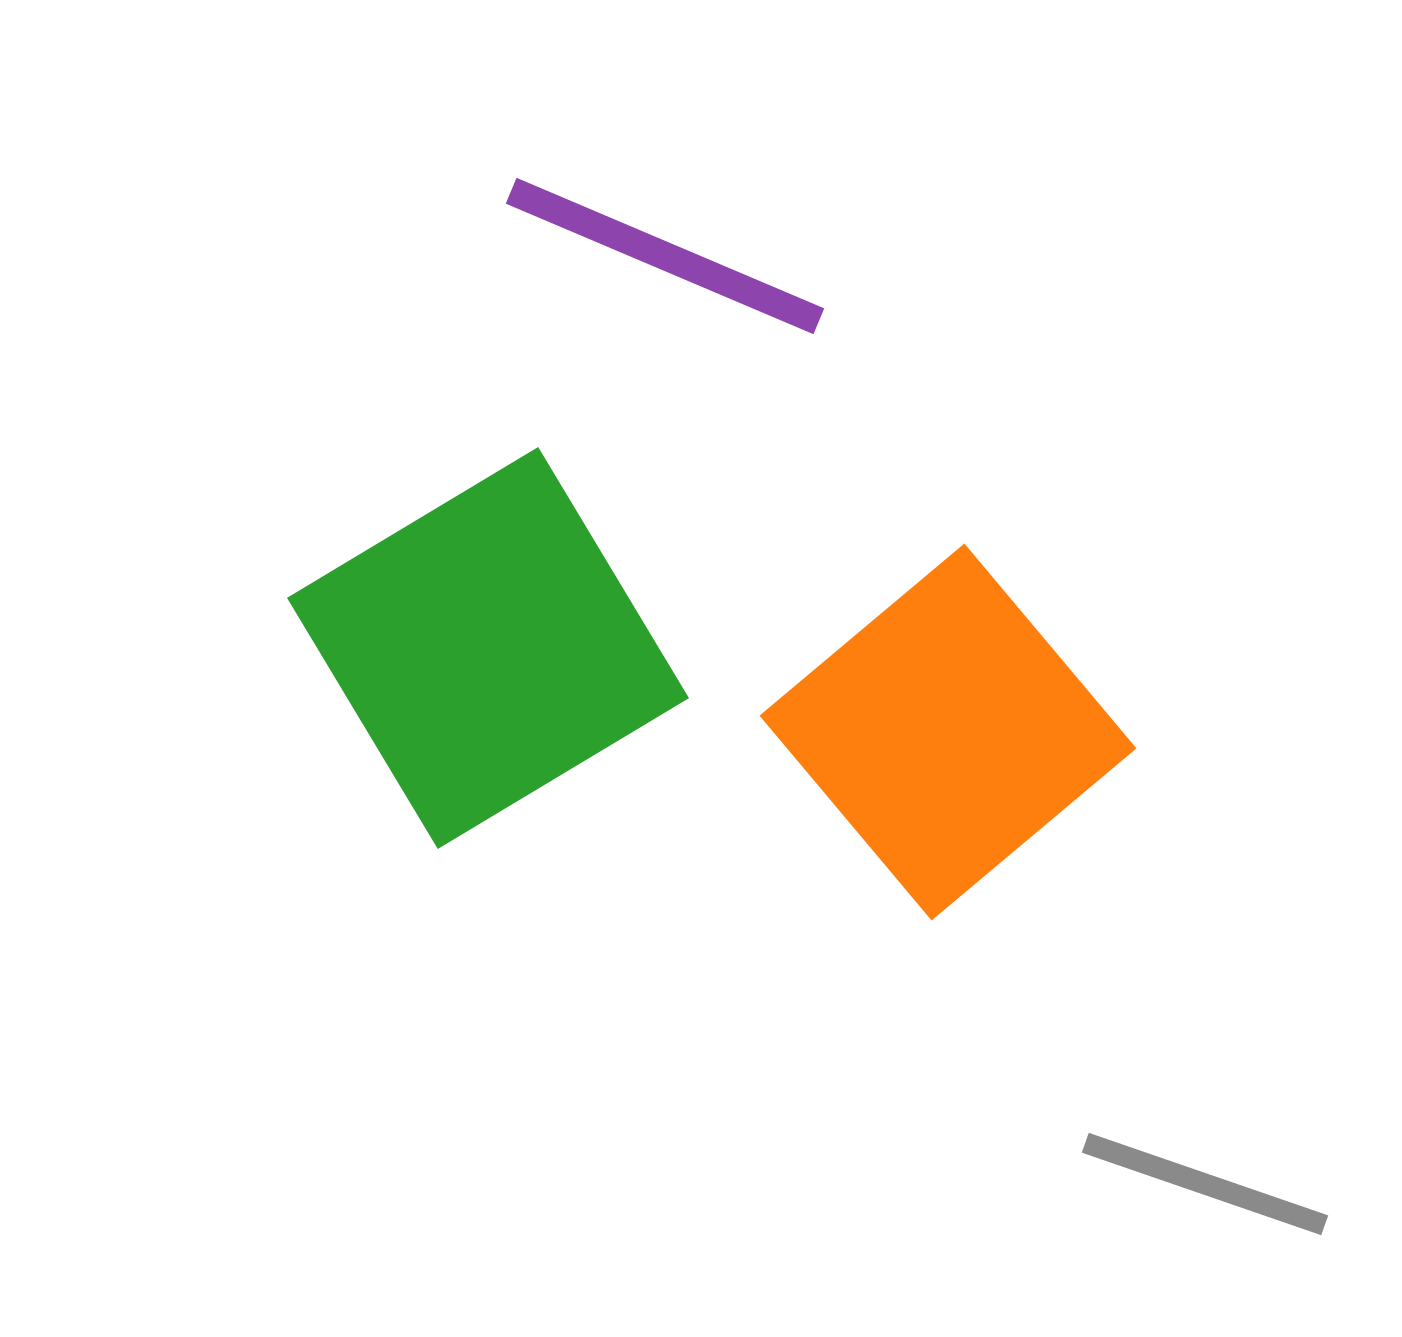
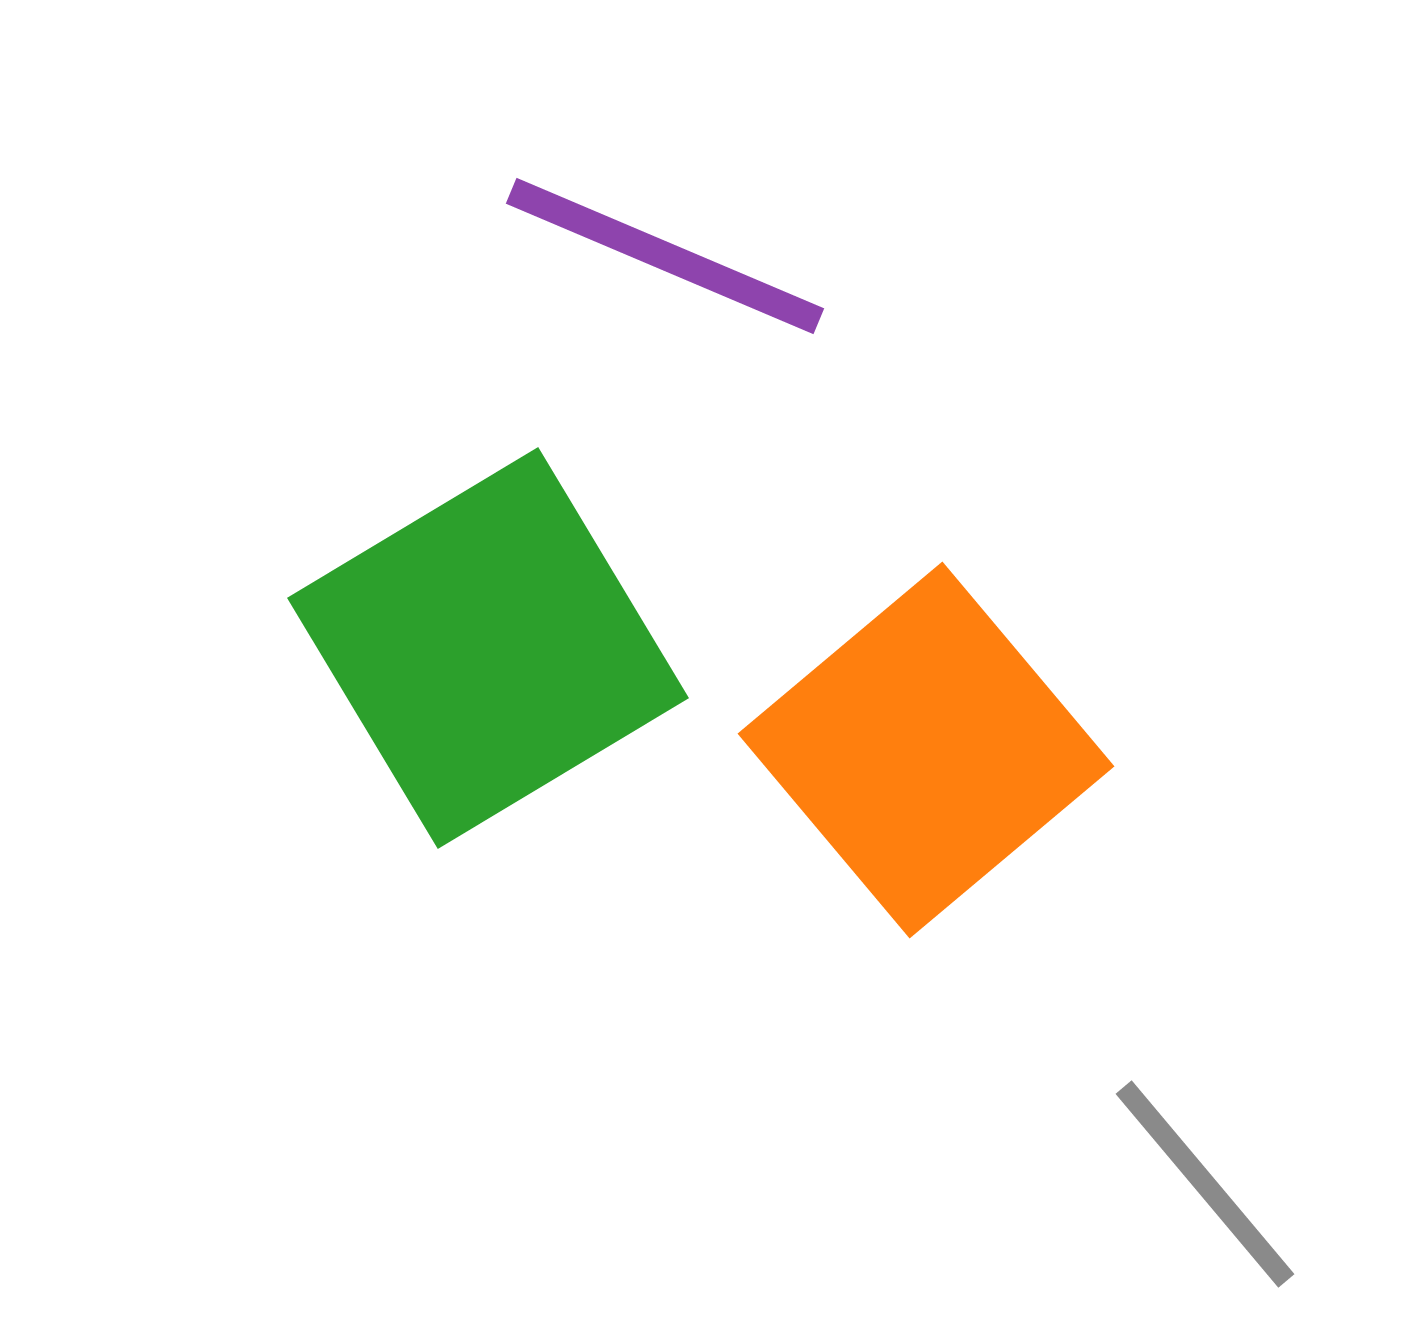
orange square: moved 22 px left, 18 px down
gray line: rotated 31 degrees clockwise
